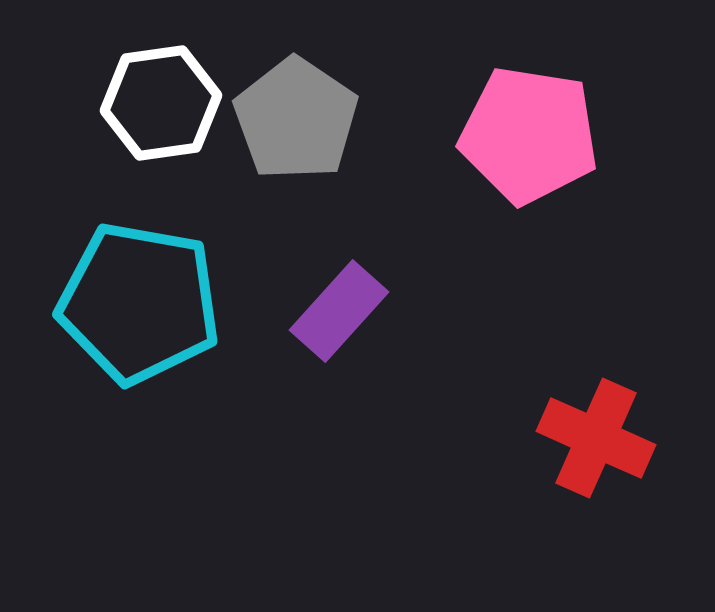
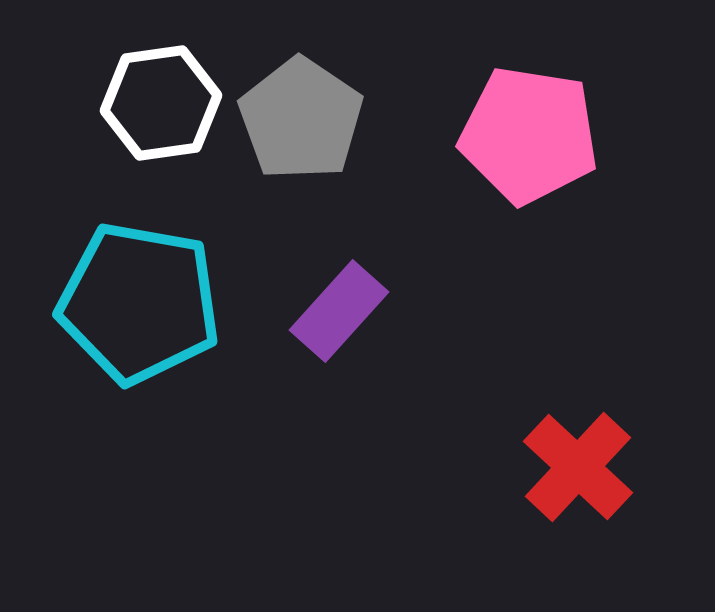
gray pentagon: moved 5 px right
red cross: moved 18 px left, 29 px down; rotated 19 degrees clockwise
